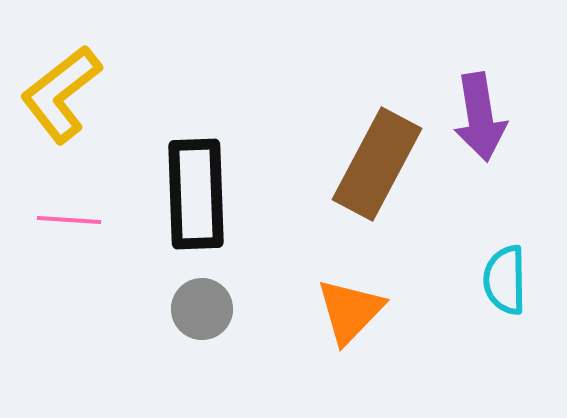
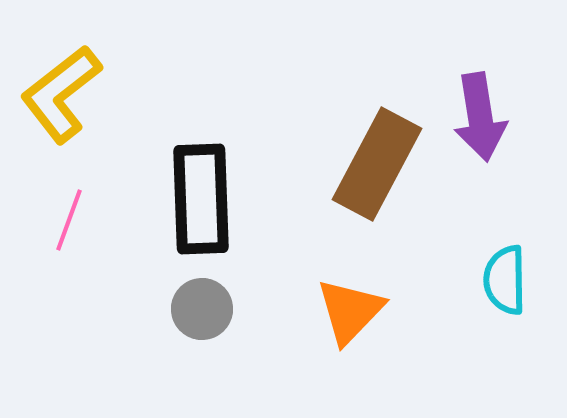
black rectangle: moved 5 px right, 5 px down
pink line: rotated 74 degrees counterclockwise
